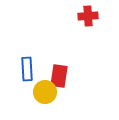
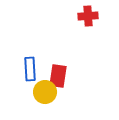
blue rectangle: moved 3 px right
red rectangle: moved 1 px left
